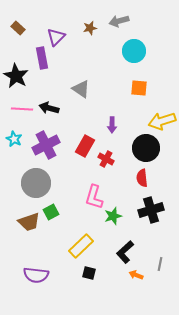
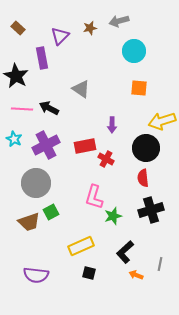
purple triangle: moved 4 px right, 1 px up
black arrow: rotated 12 degrees clockwise
red rectangle: rotated 50 degrees clockwise
red semicircle: moved 1 px right
yellow rectangle: rotated 20 degrees clockwise
